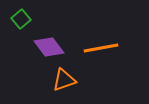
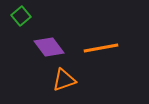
green square: moved 3 px up
